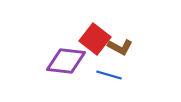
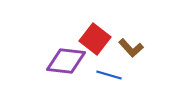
brown L-shape: moved 11 px right, 1 px down; rotated 20 degrees clockwise
